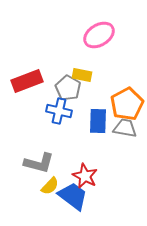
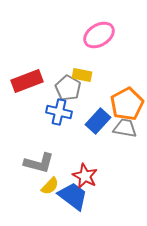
blue cross: moved 1 px down
blue rectangle: rotated 40 degrees clockwise
